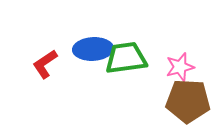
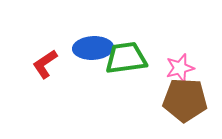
blue ellipse: moved 1 px up
pink star: moved 1 px down
brown pentagon: moved 3 px left, 1 px up
